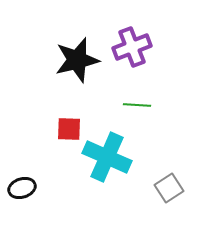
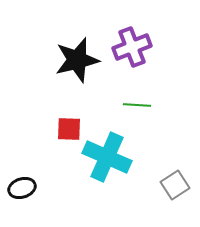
gray square: moved 6 px right, 3 px up
